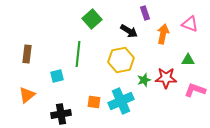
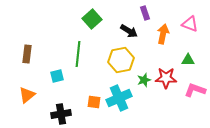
cyan cross: moved 2 px left, 3 px up
